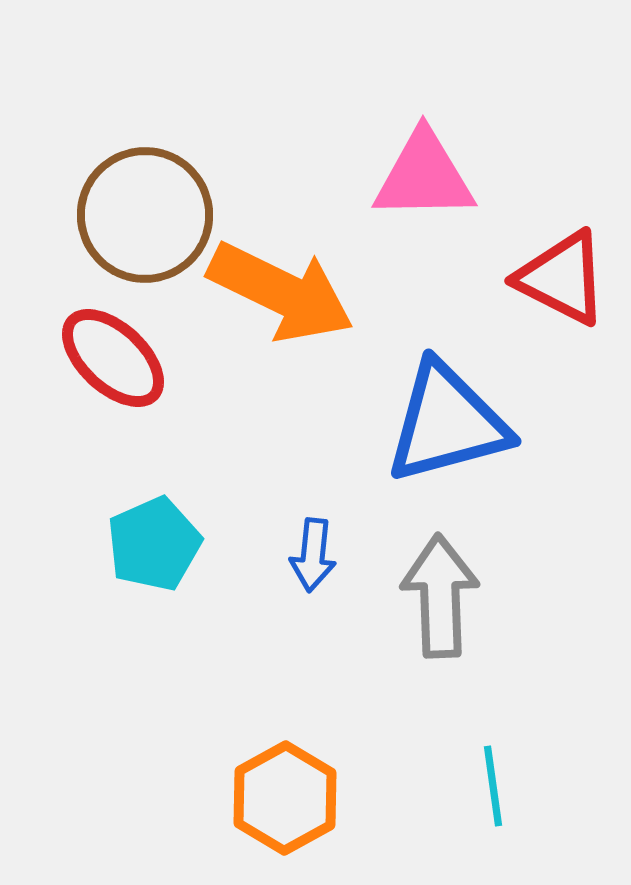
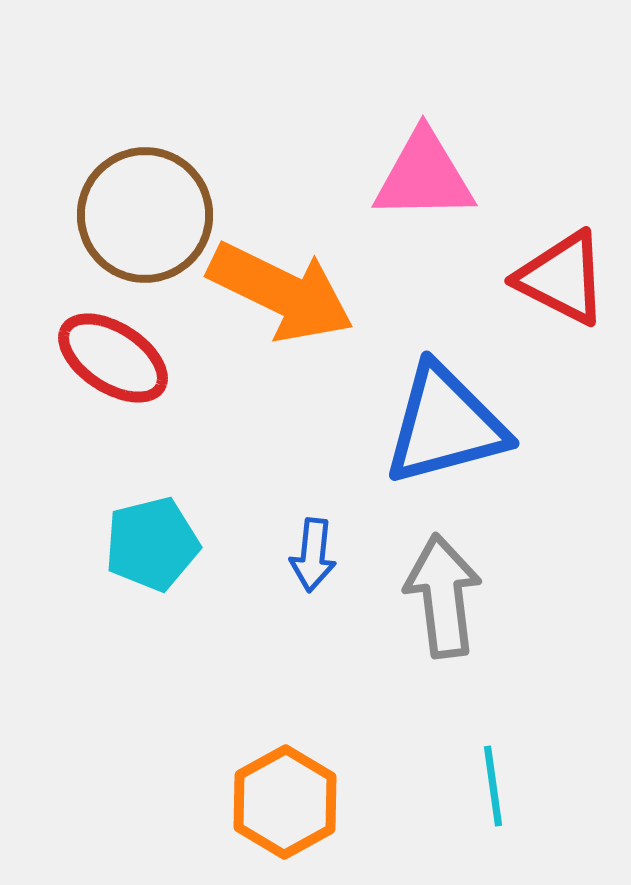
red ellipse: rotated 10 degrees counterclockwise
blue triangle: moved 2 px left, 2 px down
cyan pentagon: moved 2 px left; rotated 10 degrees clockwise
gray arrow: moved 3 px right; rotated 5 degrees counterclockwise
orange hexagon: moved 4 px down
